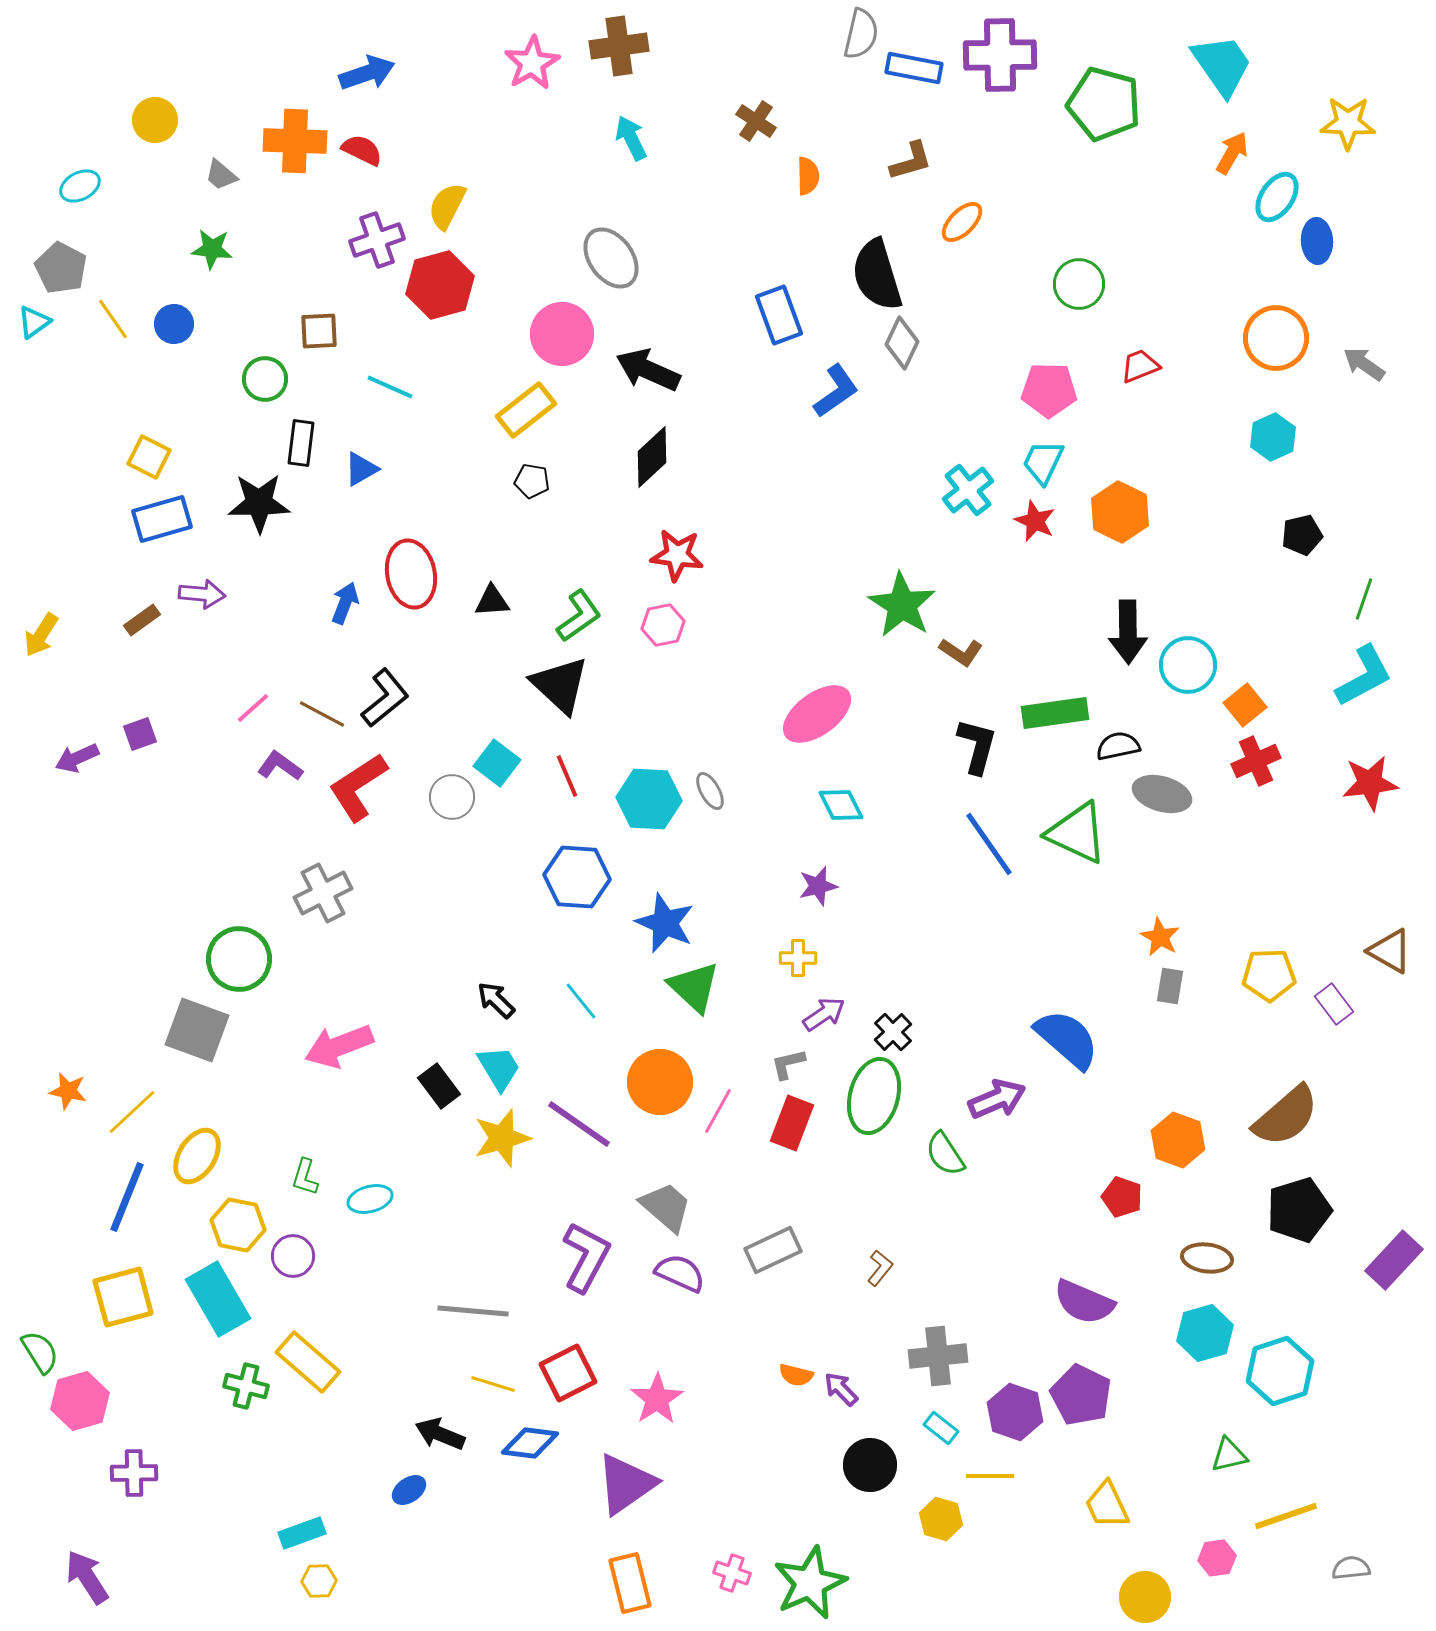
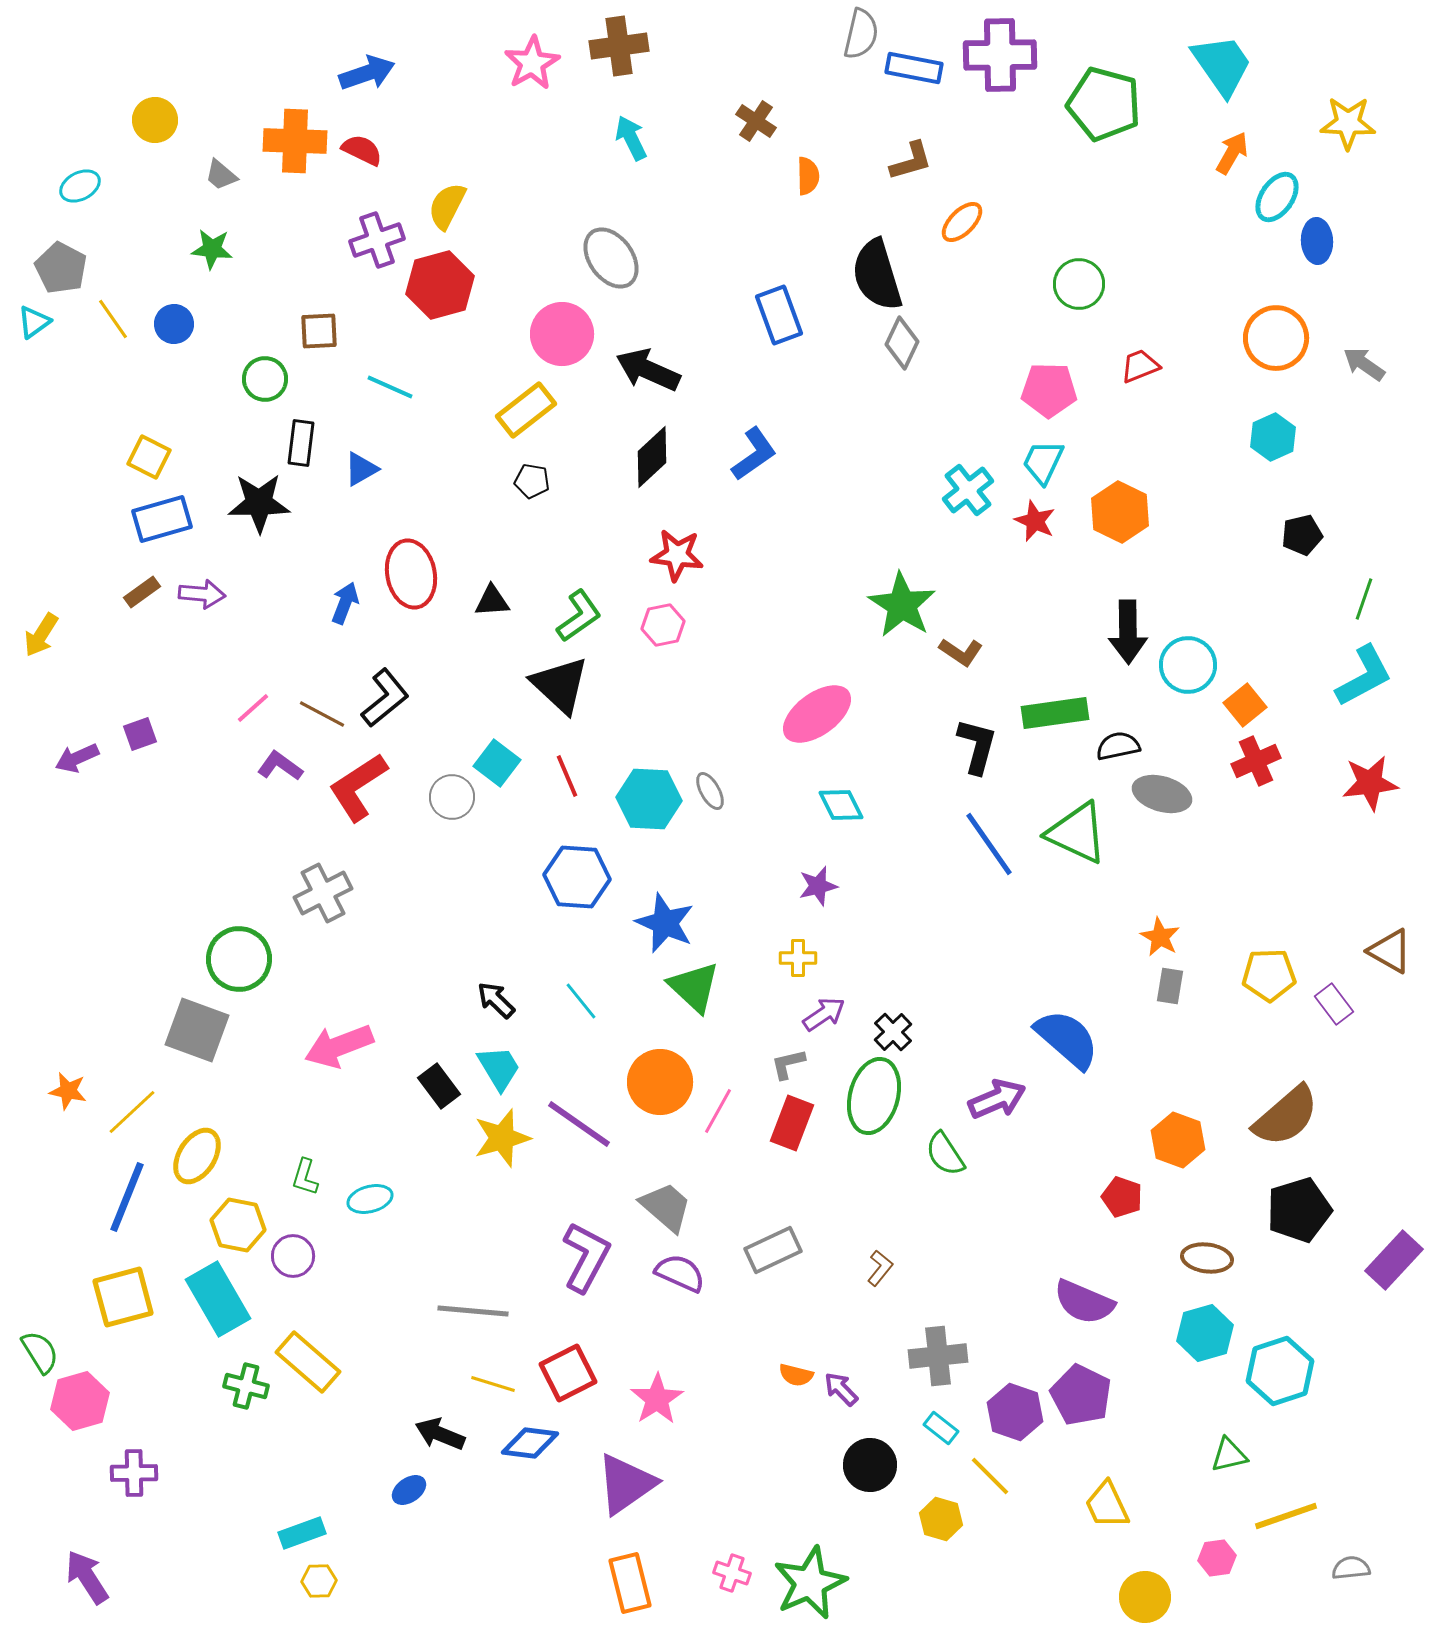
blue L-shape at (836, 391): moved 82 px left, 63 px down
brown rectangle at (142, 620): moved 28 px up
yellow line at (990, 1476): rotated 45 degrees clockwise
